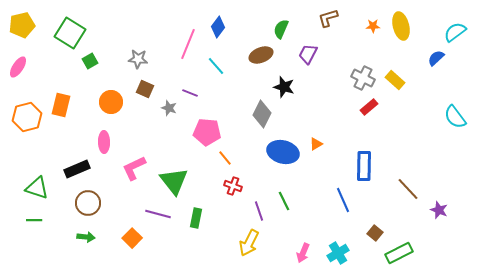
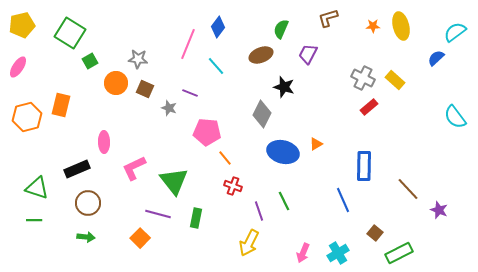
orange circle at (111, 102): moved 5 px right, 19 px up
orange square at (132, 238): moved 8 px right
